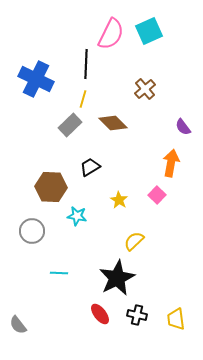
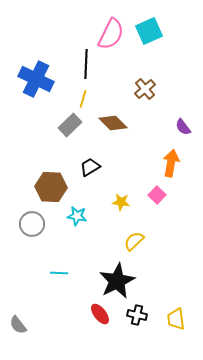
yellow star: moved 2 px right, 2 px down; rotated 24 degrees counterclockwise
gray circle: moved 7 px up
black star: moved 3 px down
